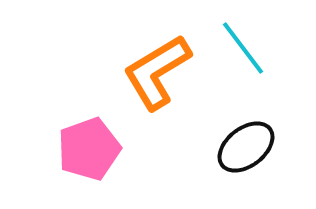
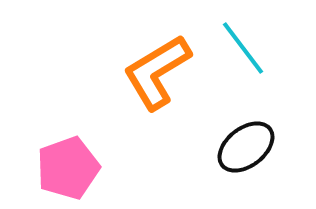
pink pentagon: moved 21 px left, 19 px down
